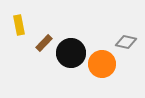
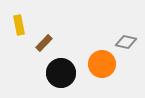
black circle: moved 10 px left, 20 px down
